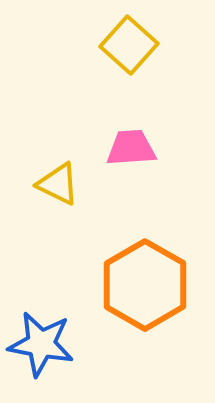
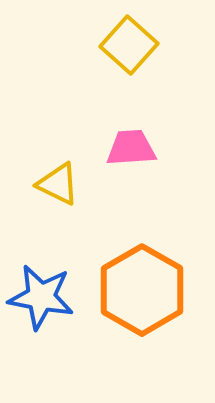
orange hexagon: moved 3 px left, 5 px down
blue star: moved 47 px up
